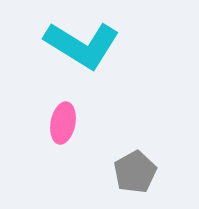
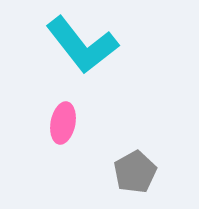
cyan L-shape: rotated 20 degrees clockwise
